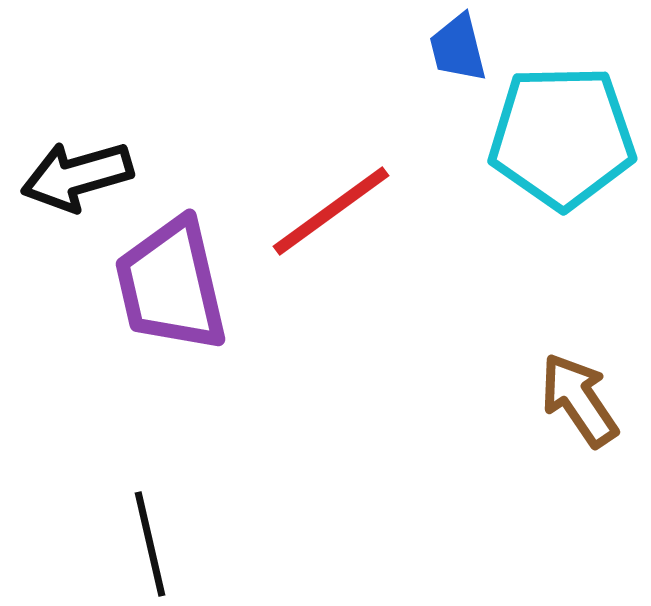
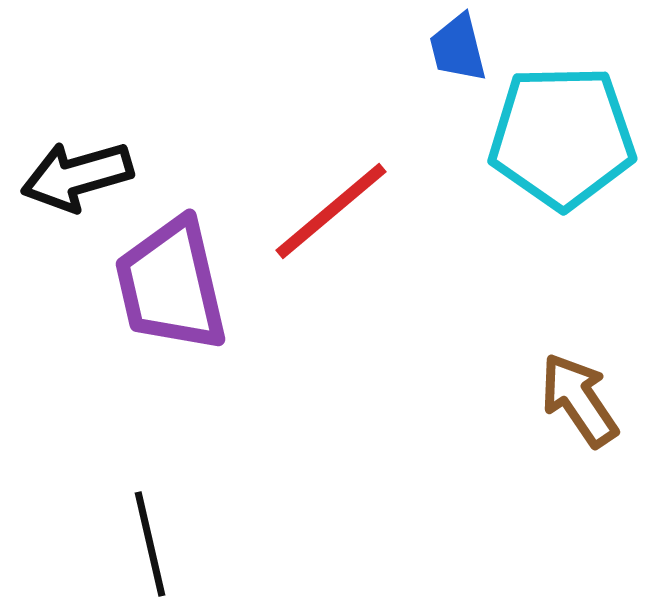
red line: rotated 4 degrees counterclockwise
